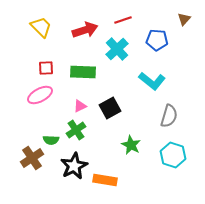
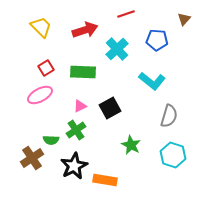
red line: moved 3 px right, 6 px up
red square: rotated 28 degrees counterclockwise
